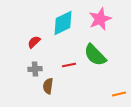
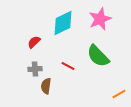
green semicircle: moved 3 px right, 1 px down
red line: moved 1 px left, 1 px down; rotated 40 degrees clockwise
brown semicircle: moved 2 px left
orange line: rotated 16 degrees counterclockwise
